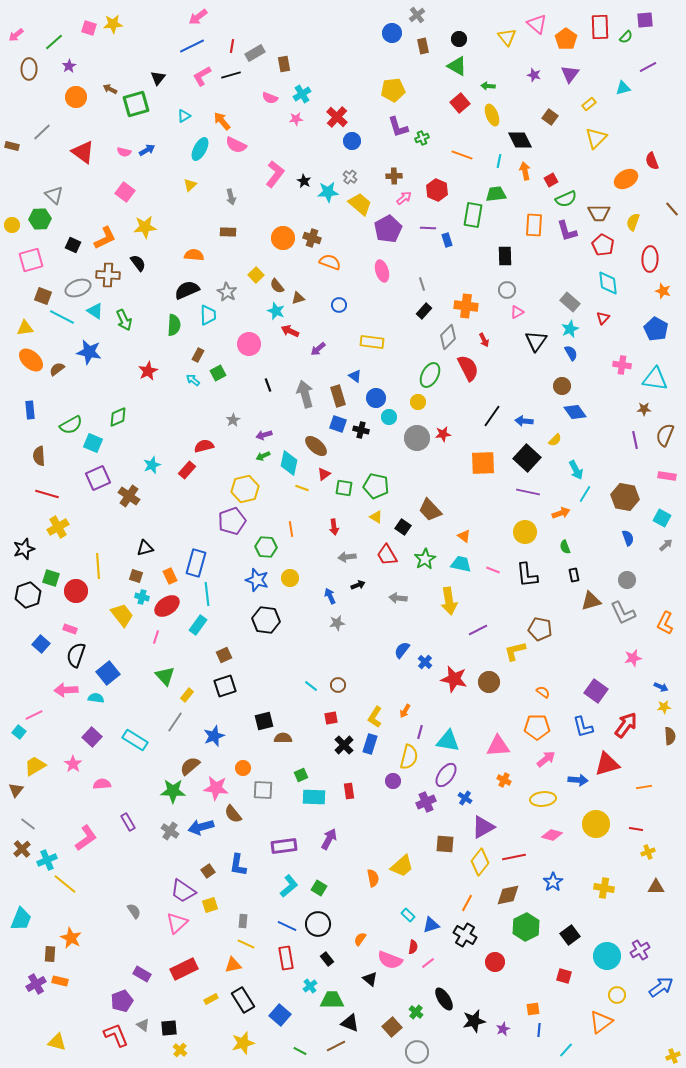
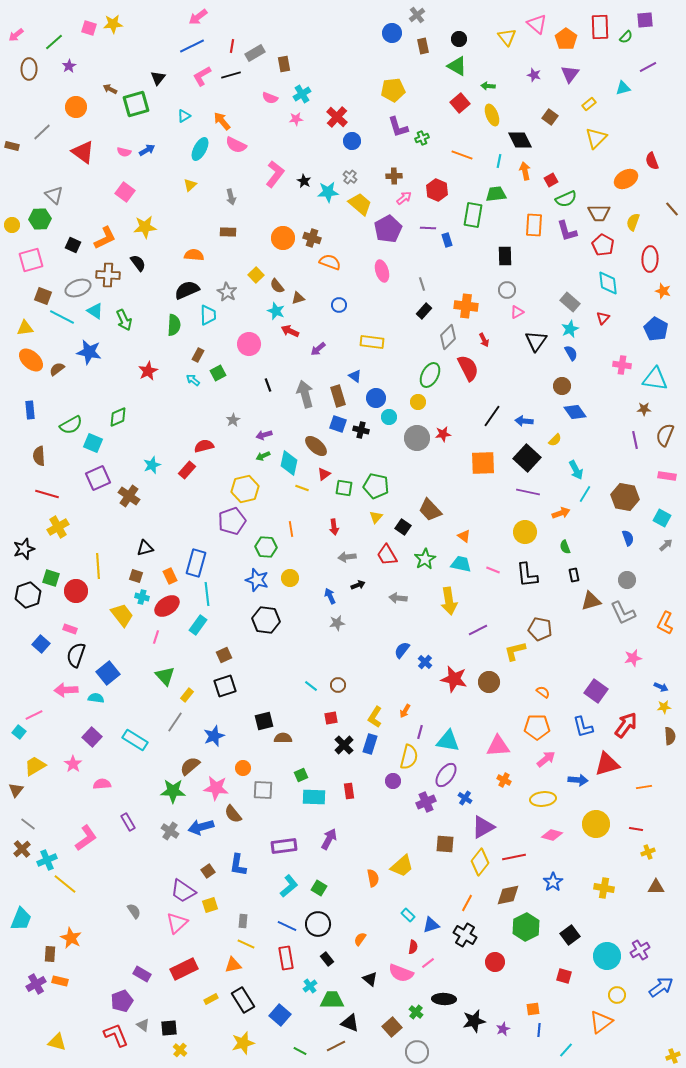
orange circle at (76, 97): moved 10 px down
yellow triangle at (376, 517): rotated 40 degrees clockwise
pink semicircle at (390, 960): moved 11 px right, 13 px down
black ellipse at (444, 999): rotated 55 degrees counterclockwise
